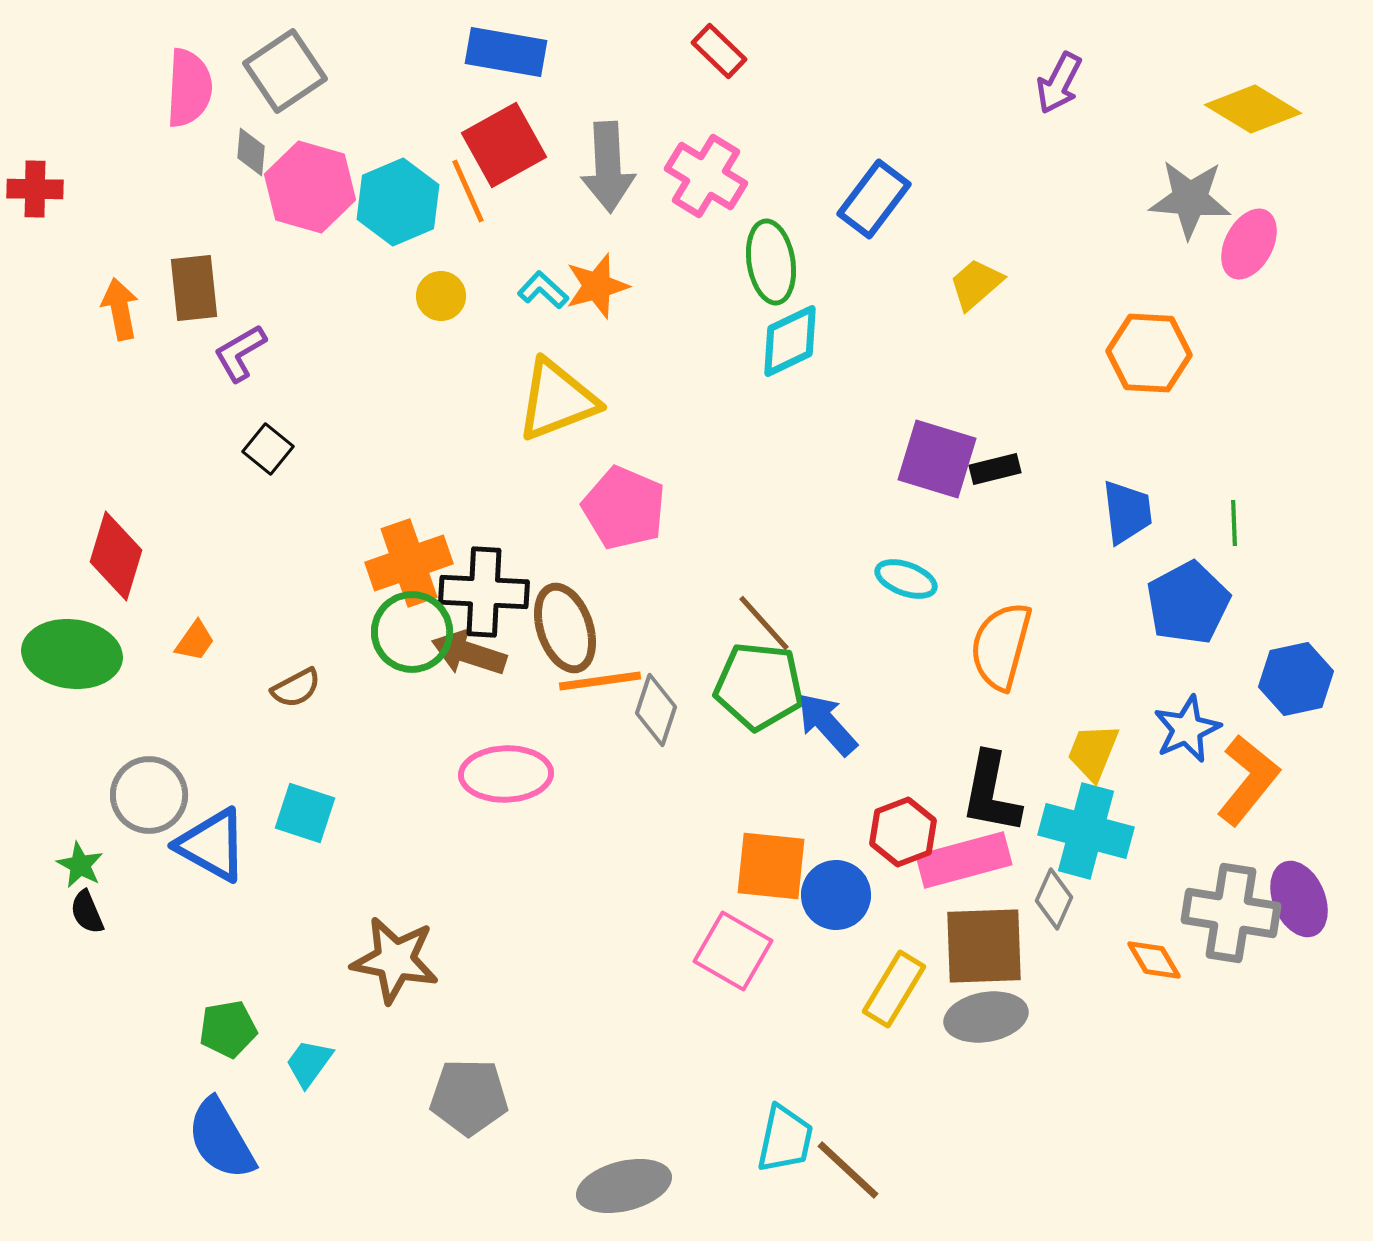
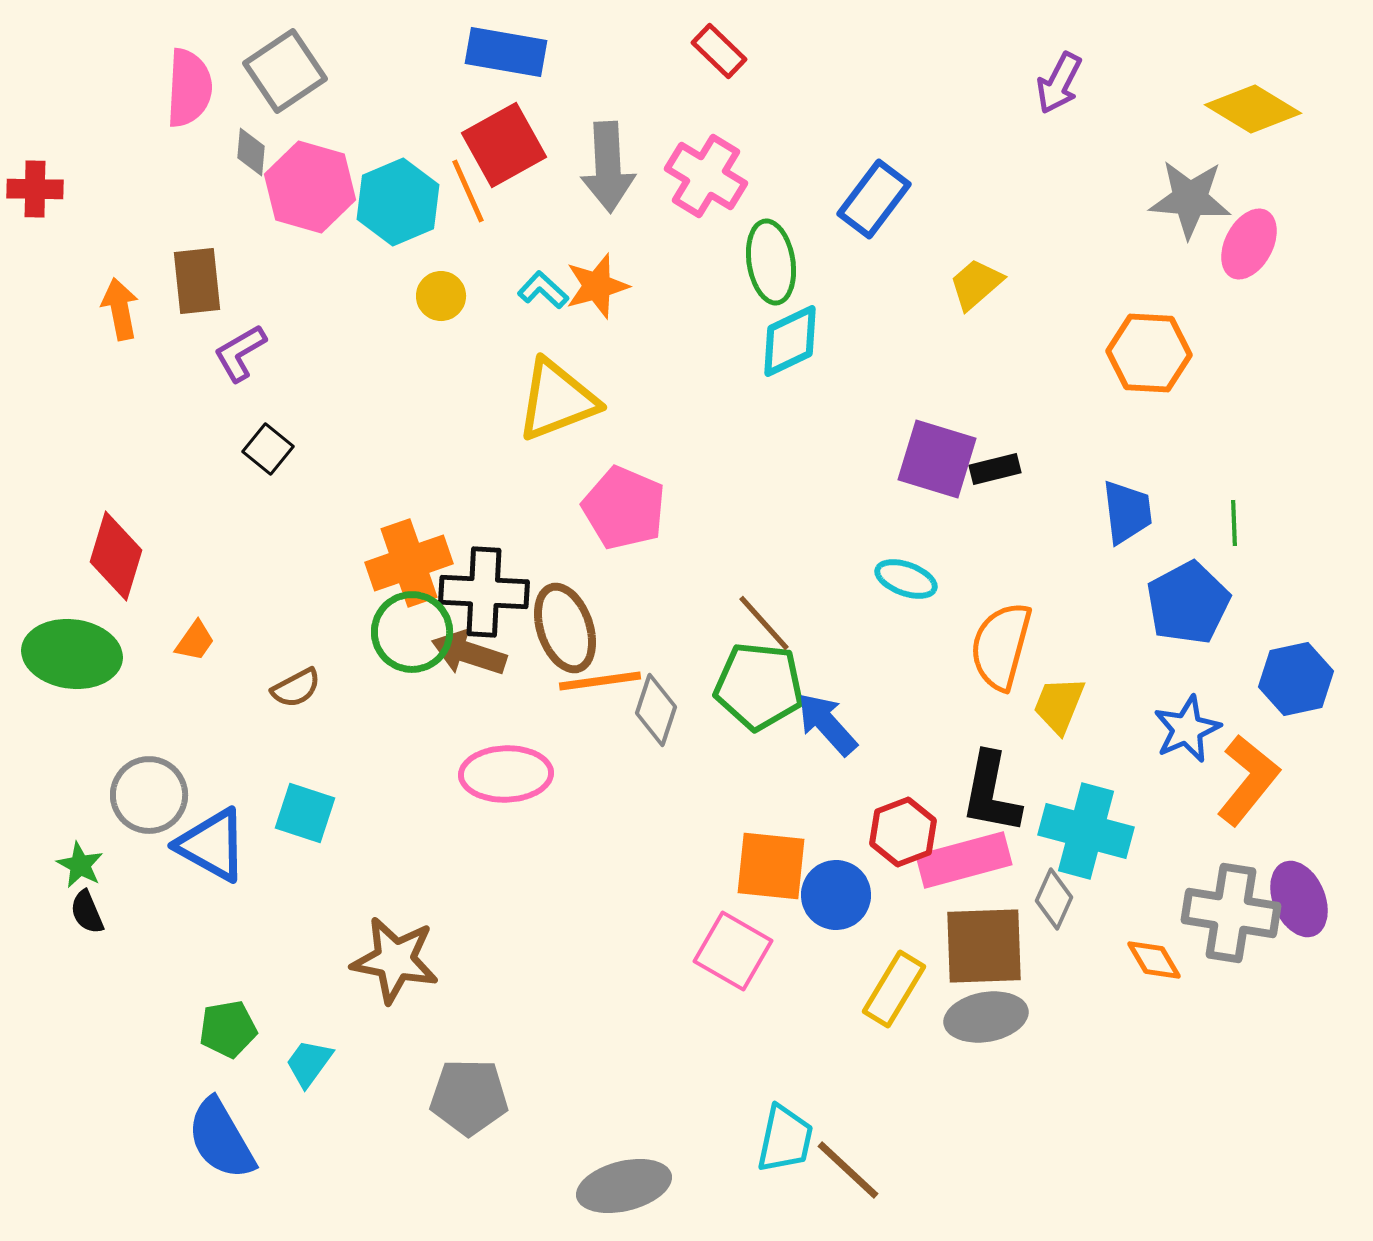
brown rectangle at (194, 288): moved 3 px right, 7 px up
yellow trapezoid at (1093, 752): moved 34 px left, 47 px up
